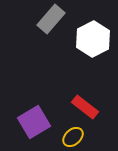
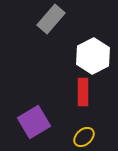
white hexagon: moved 17 px down
red rectangle: moved 2 px left, 15 px up; rotated 52 degrees clockwise
yellow ellipse: moved 11 px right
